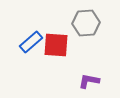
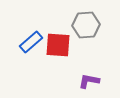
gray hexagon: moved 2 px down
red square: moved 2 px right
